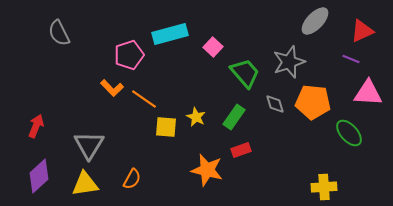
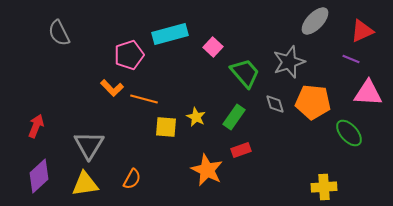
orange line: rotated 20 degrees counterclockwise
orange star: rotated 12 degrees clockwise
